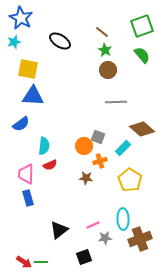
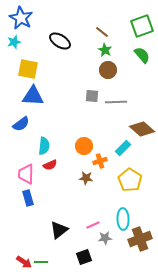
gray square: moved 6 px left, 41 px up; rotated 16 degrees counterclockwise
